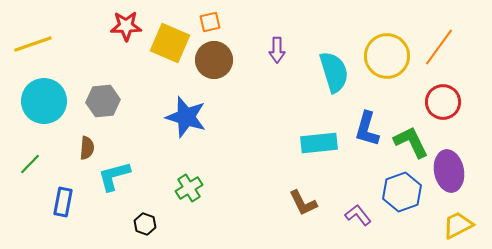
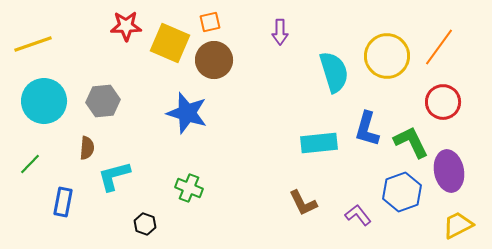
purple arrow: moved 3 px right, 18 px up
blue star: moved 1 px right, 4 px up
green cross: rotated 36 degrees counterclockwise
